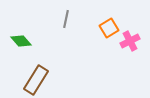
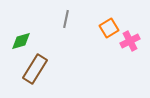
green diamond: rotated 65 degrees counterclockwise
brown rectangle: moved 1 px left, 11 px up
